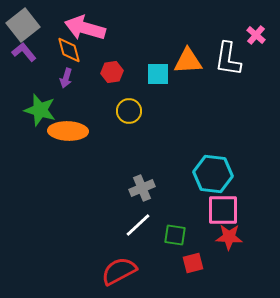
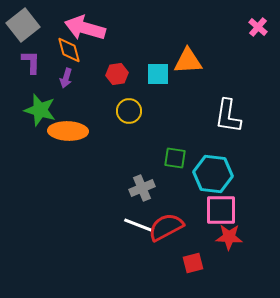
pink cross: moved 2 px right, 8 px up
purple L-shape: moved 7 px right, 10 px down; rotated 40 degrees clockwise
white L-shape: moved 57 px down
red hexagon: moved 5 px right, 2 px down
pink square: moved 2 px left
white line: rotated 64 degrees clockwise
green square: moved 77 px up
red semicircle: moved 47 px right, 44 px up
